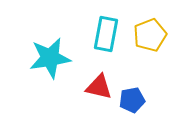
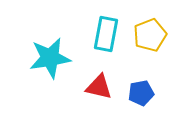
blue pentagon: moved 9 px right, 7 px up
